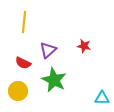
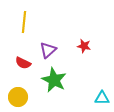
yellow circle: moved 6 px down
